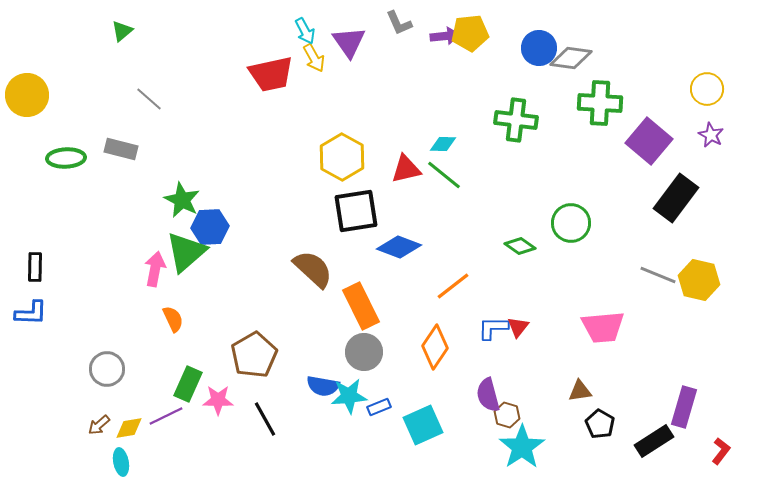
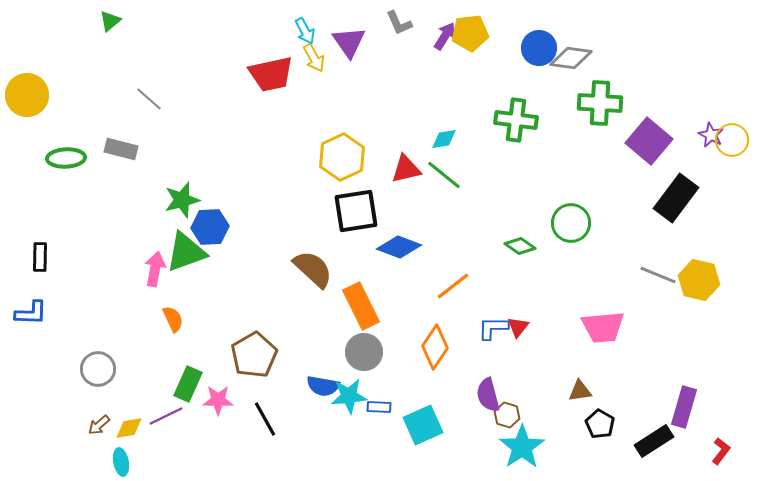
green triangle at (122, 31): moved 12 px left, 10 px up
purple arrow at (445, 36): rotated 52 degrees counterclockwise
yellow circle at (707, 89): moved 25 px right, 51 px down
cyan diamond at (443, 144): moved 1 px right, 5 px up; rotated 12 degrees counterclockwise
yellow hexagon at (342, 157): rotated 6 degrees clockwise
green star at (182, 200): rotated 30 degrees clockwise
green triangle at (186, 252): rotated 21 degrees clockwise
black rectangle at (35, 267): moved 5 px right, 10 px up
gray circle at (107, 369): moved 9 px left
blue rectangle at (379, 407): rotated 25 degrees clockwise
